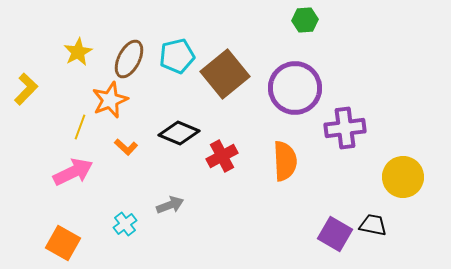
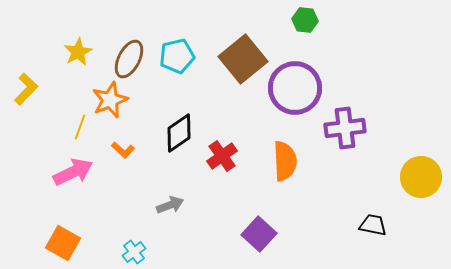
green hexagon: rotated 10 degrees clockwise
brown square: moved 18 px right, 15 px up
black diamond: rotated 57 degrees counterclockwise
orange L-shape: moved 3 px left, 3 px down
red cross: rotated 8 degrees counterclockwise
yellow circle: moved 18 px right
cyan cross: moved 9 px right, 28 px down
purple square: moved 76 px left; rotated 12 degrees clockwise
